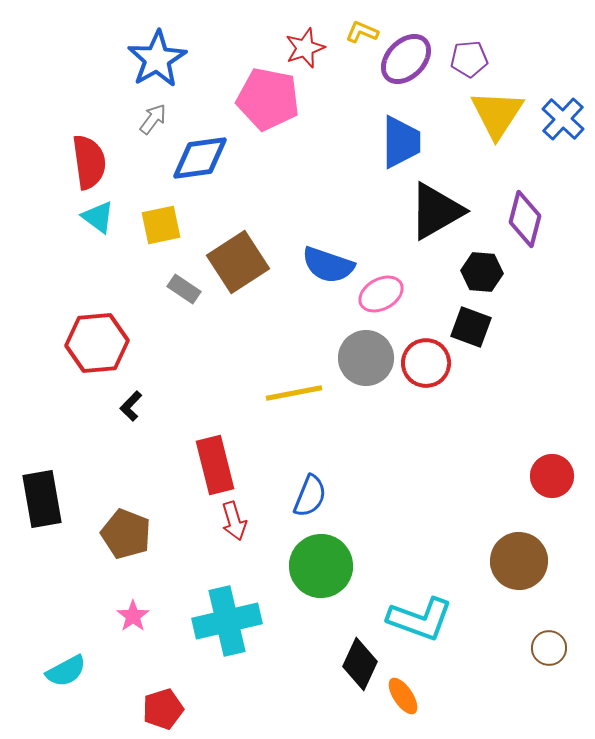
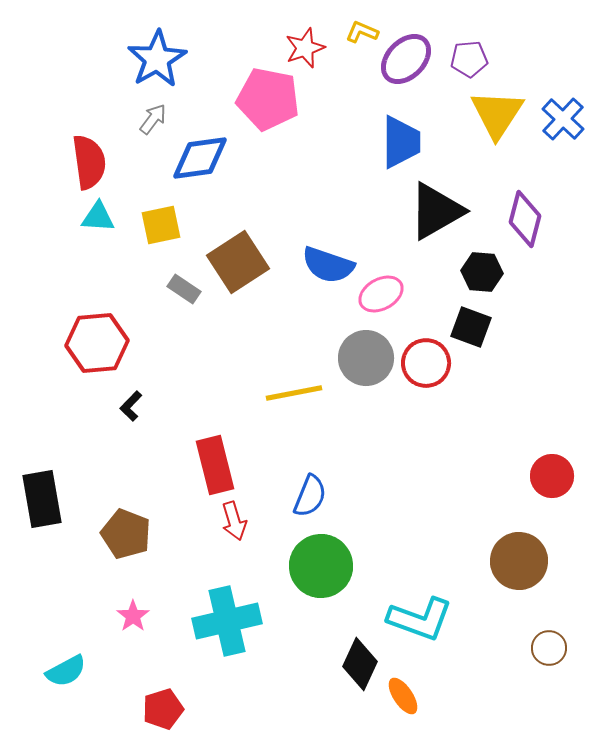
cyan triangle at (98, 217): rotated 33 degrees counterclockwise
